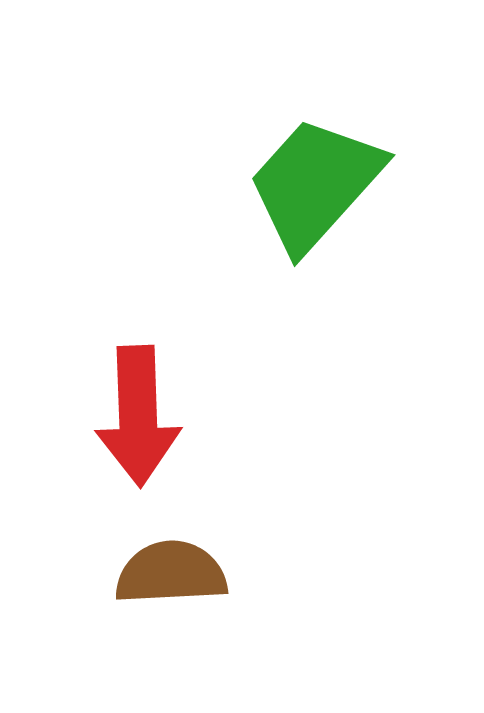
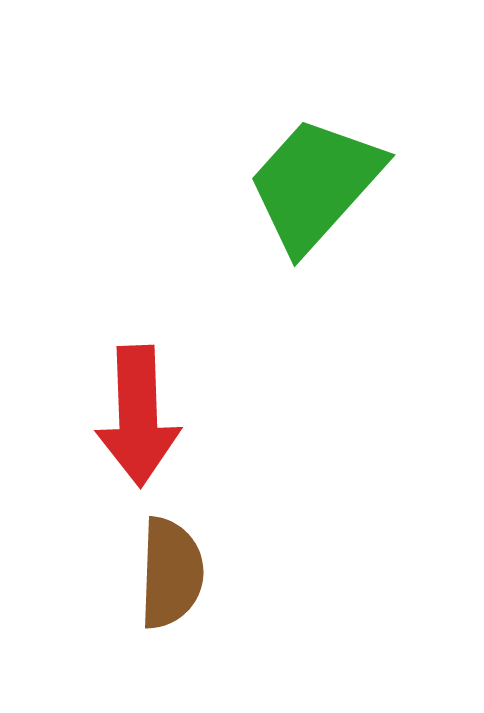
brown semicircle: rotated 95 degrees clockwise
